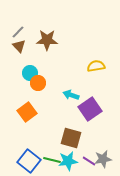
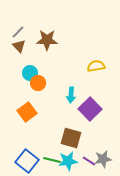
cyan arrow: rotated 105 degrees counterclockwise
purple square: rotated 10 degrees counterclockwise
blue square: moved 2 px left
